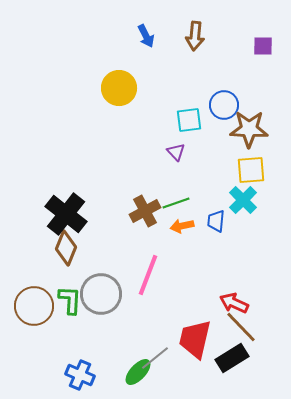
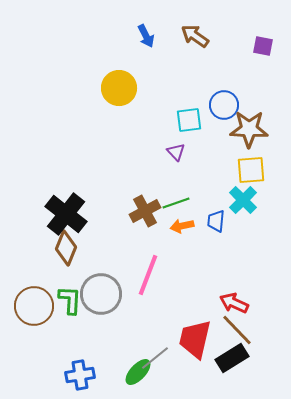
brown arrow: rotated 120 degrees clockwise
purple square: rotated 10 degrees clockwise
brown line: moved 4 px left, 3 px down
blue cross: rotated 32 degrees counterclockwise
